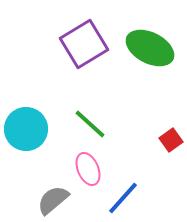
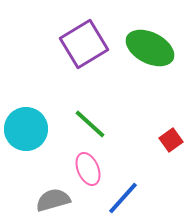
gray semicircle: rotated 24 degrees clockwise
